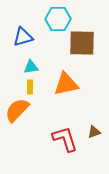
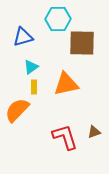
cyan triangle: rotated 28 degrees counterclockwise
yellow rectangle: moved 4 px right
red L-shape: moved 2 px up
